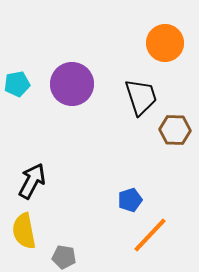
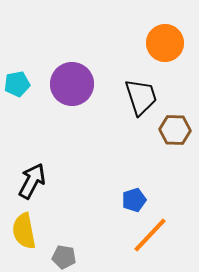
blue pentagon: moved 4 px right
